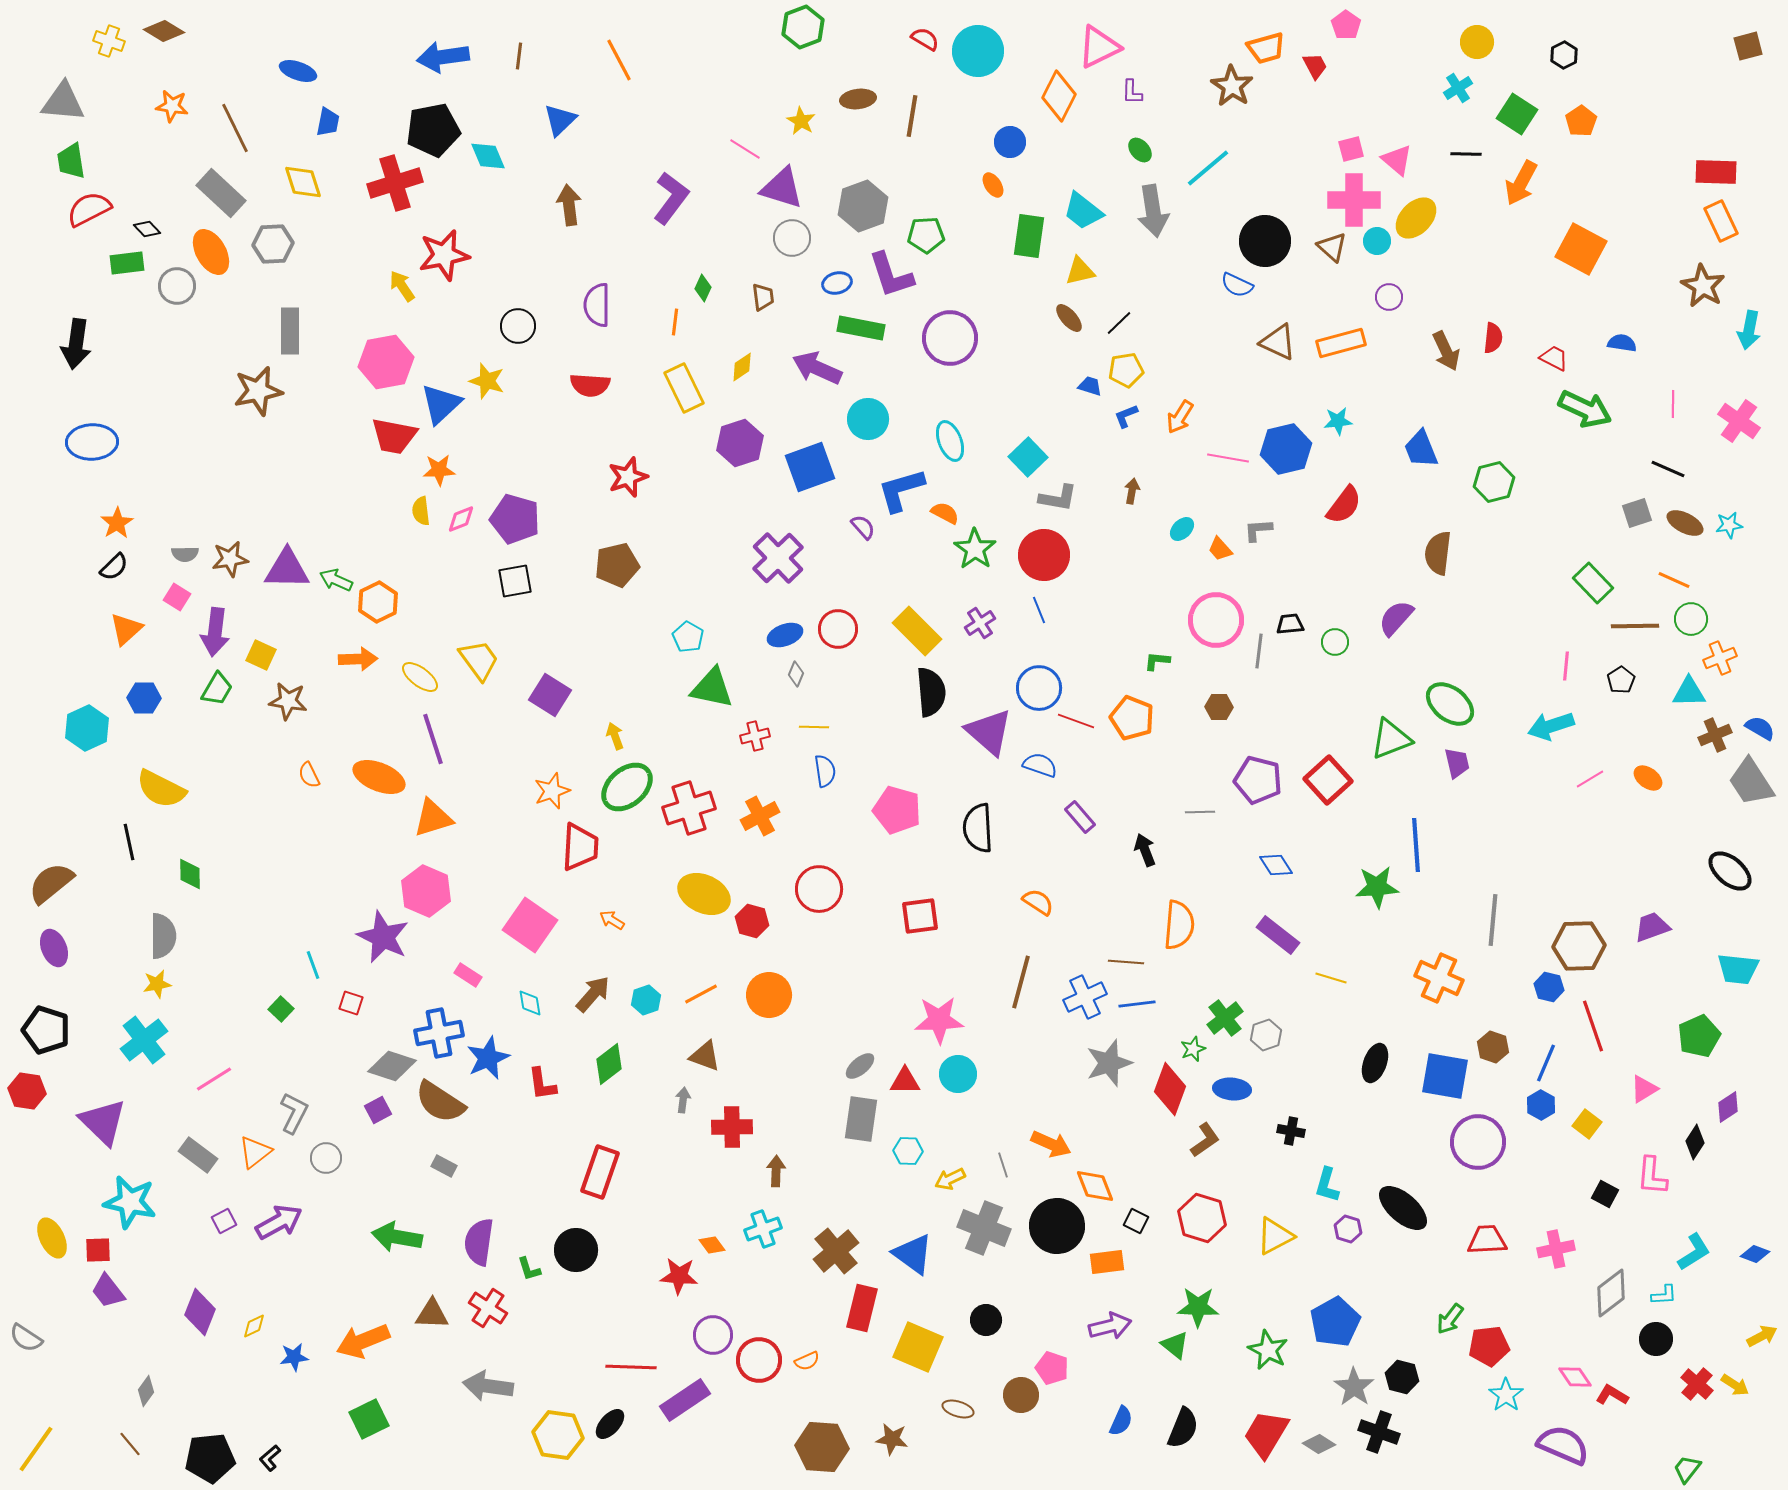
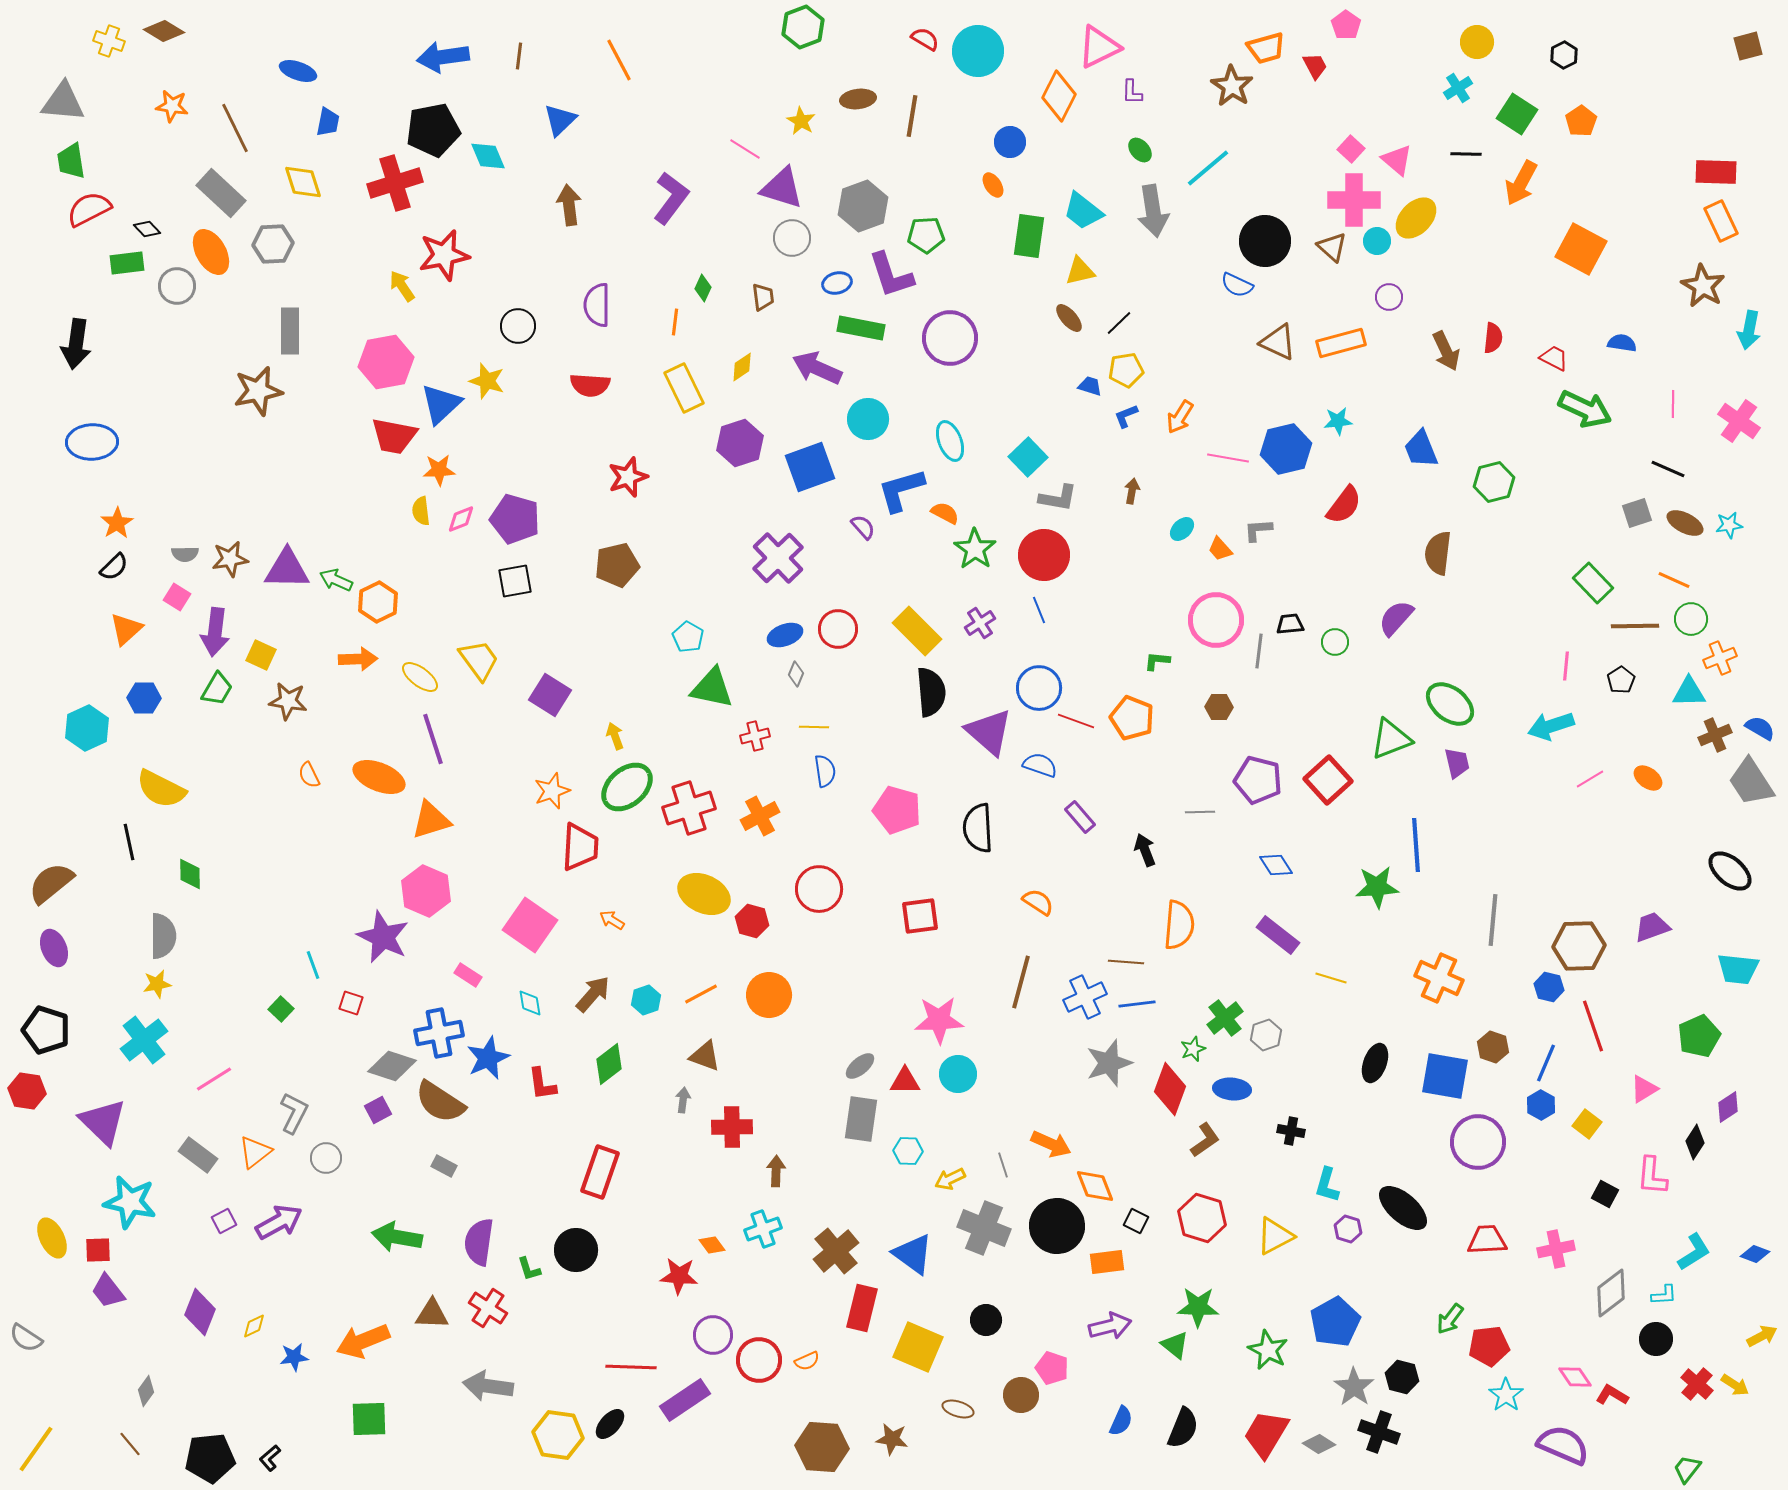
pink square at (1351, 149): rotated 32 degrees counterclockwise
orange triangle at (433, 818): moved 2 px left, 2 px down
green square at (369, 1419): rotated 24 degrees clockwise
